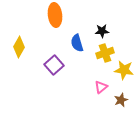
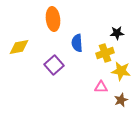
orange ellipse: moved 2 px left, 4 px down
black star: moved 15 px right, 2 px down
blue semicircle: rotated 12 degrees clockwise
yellow diamond: rotated 50 degrees clockwise
yellow star: moved 3 px left, 1 px down
pink triangle: rotated 40 degrees clockwise
